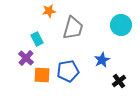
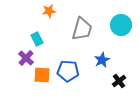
gray trapezoid: moved 9 px right, 1 px down
blue pentagon: rotated 15 degrees clockwise
